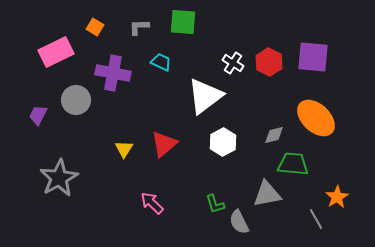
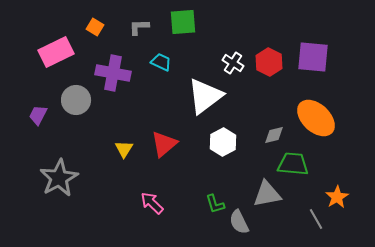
green square: rotated 8 degrees counterclockwise
